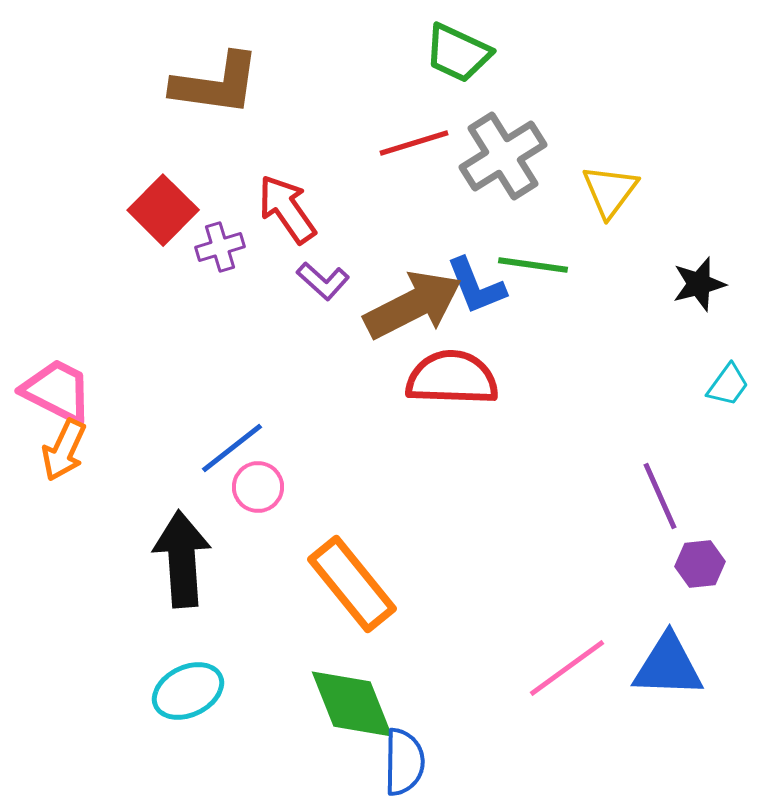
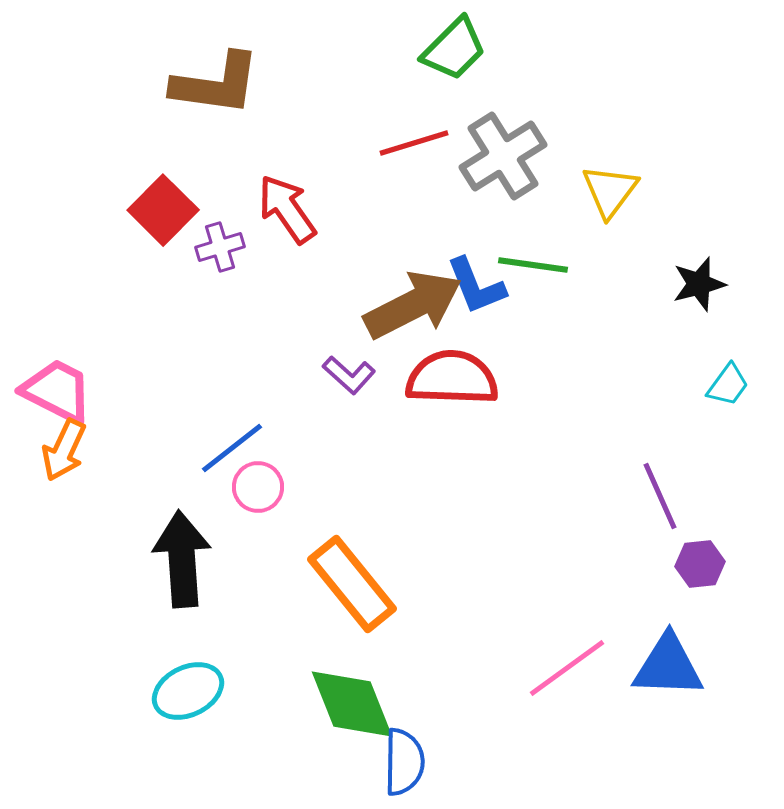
green trapezoid: moved 4 px left, 4 px up; rotated 70 degrees counterclockwise
purple L-shape: moved 26 px right, 94 px down
